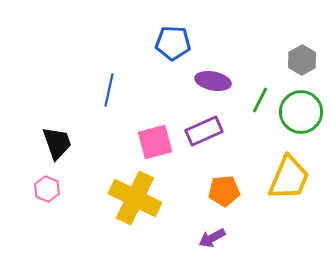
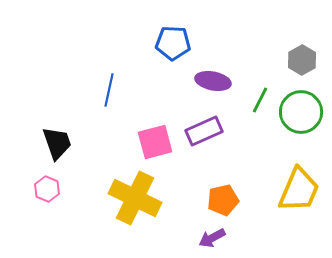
yellow trapezoid: moved 10 px right, 12 px down
orange pentagon: moved 1 px left, 9 px down; rotated 8 degrees counterclockwise
